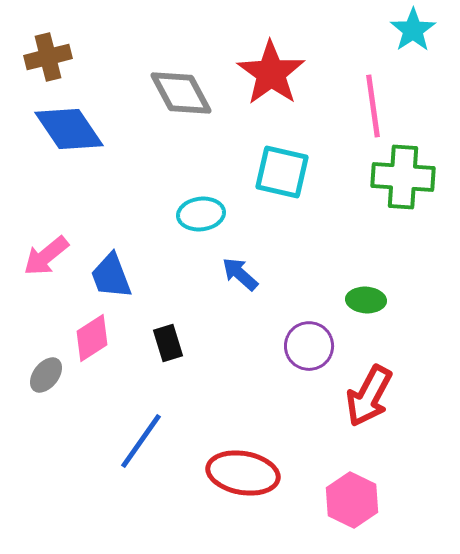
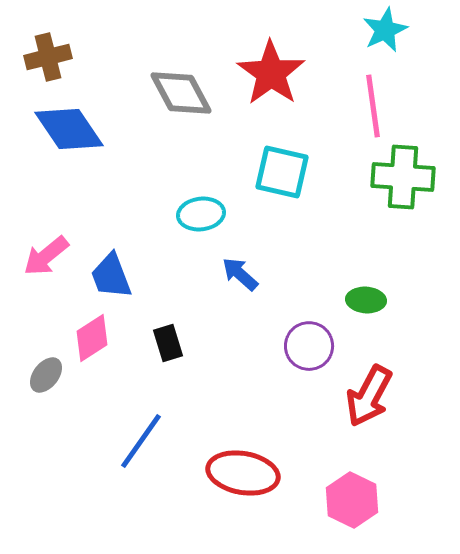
cyan star: moved 28 px left; rotated 9 degrees clockwise
